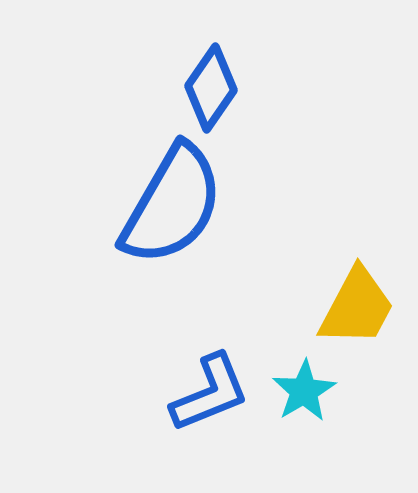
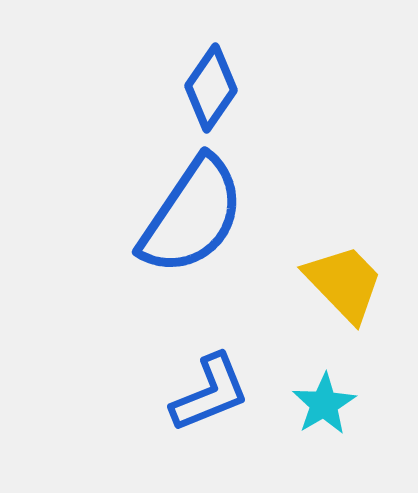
blue semicircle: moved 20 px right, 11 px down; rotated 4 degrees clockwise
yellow trapezoid: moved 13 px left, 24 px up; rotated 72 degrees counterclockwise
cyan star: moved 20 px right, 13 px down
